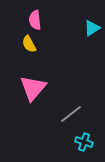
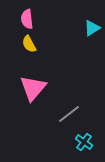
pink semicircle: moved 8 px left, 1 px up
gray line: moved 2 px left
cyan cross: rotated 18 degrees clockwise
